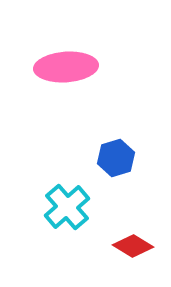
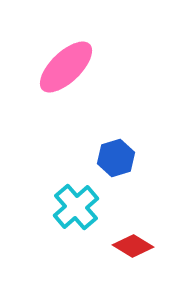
pink ellipse: rotated 40 degrees counterclockwise
cyan cross: moved 9 px right
